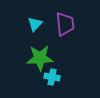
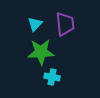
green star: moved 1 px right, 6 px up
